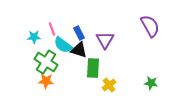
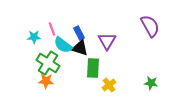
purple triangle: moved 2 px right, 1 px down
black triangle: moved 1 px right, 2 px up
green cross: moved 2 px right, 1 px down
